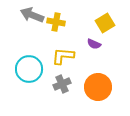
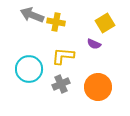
gray cross: moved 1 px left
